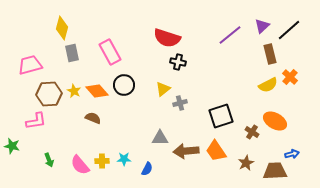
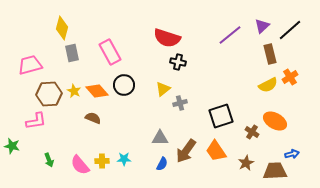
black line: moved 1 px right
orange cross: rotated 14 degrees clockwise
brown arrow: rotated 50 degrees counterclockwise
blue semicircle: moved 15 px right, 5 px up
